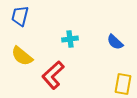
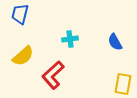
blue trapezoid: moved 2 px up
blue semicircle: rotated 18 degrees clockwise
yellow semicircle: moved 1 px right; rotated 80 degrees counterclockwise
